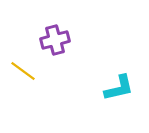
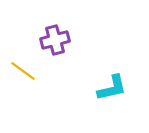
cyan L-shape: moved 7 px left
